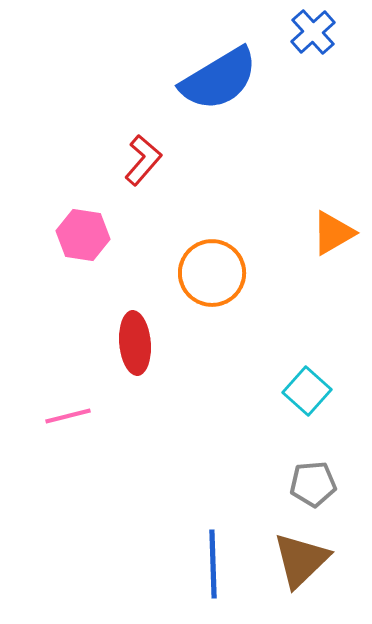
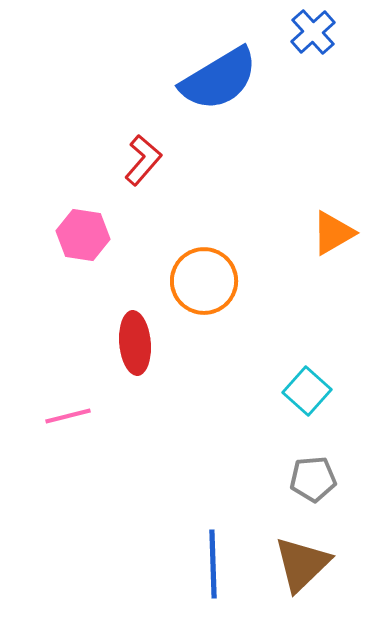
orange circle: moved 8 px left, 8 px down
gray pentagon: moved 5 px up
brown triangle: moved 1 px right, 4 px down
